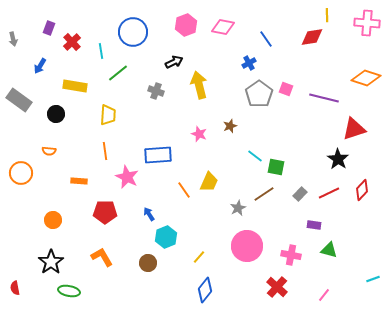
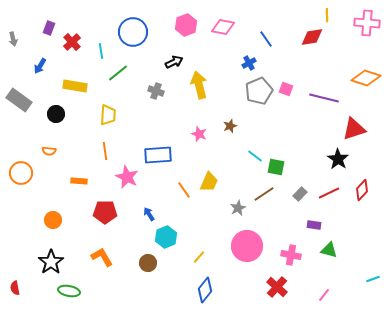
gray pentagon at (259, 94): moved 3 px up; rotated 12 degrees clockwise
